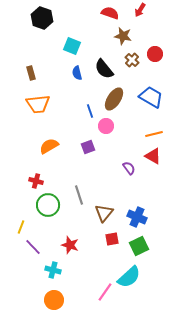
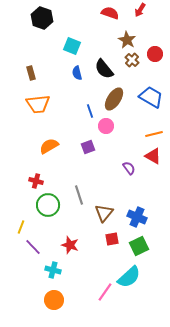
brown star: moved 4 px right, 4 px down; rotated 18 degrees clockwise
